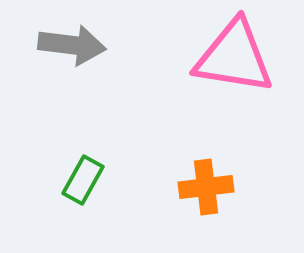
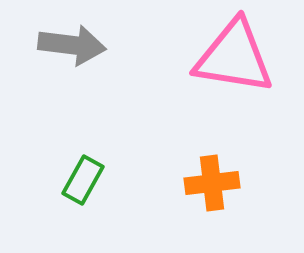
orange cross: moved 6 px right, 4 px up
